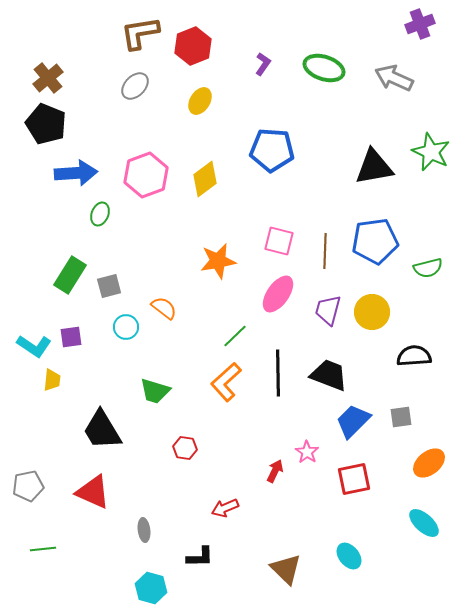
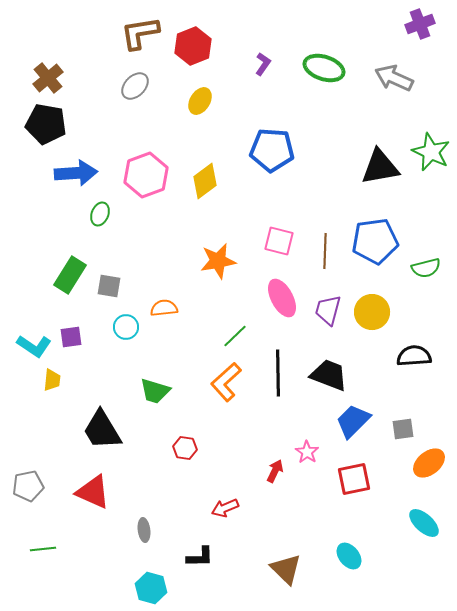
black pentagon at (46, 124): rotated 12 degrees counterclockwise
black triangle at (374, 167): moved 6 px right
yellow diamond at (205, 179): moved 2 px down
green semicircle at (428, 268): moved 2 px left
gray square at (109, 286): rotated 25 degrees clockwise
pink ellipse at (278, 294): moved 4 px right, 4 px down; rotated 63 degrees counterclockwise
orange semicircle at (164, 308): rotated 44 degrees counterclockwise
gray square at (401, 417): moved 2 px right, 12 px down
